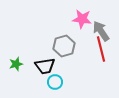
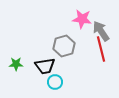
green star: rotated 16 degrees clockwise
